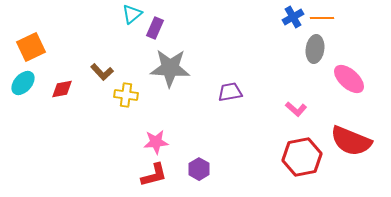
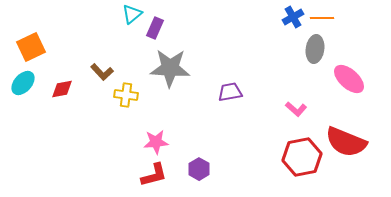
red semicircle: moved 5 px left, 1 px down
